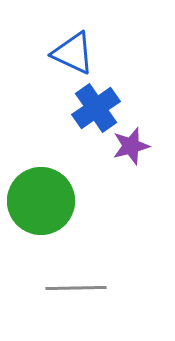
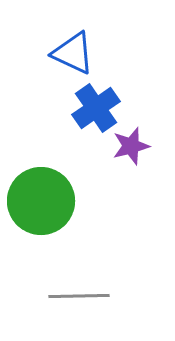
gray line: moved 3 px right, 8 px down
